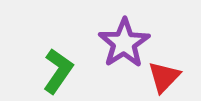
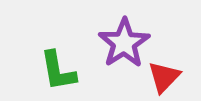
green L-shape: rotated 135 degrees clockwise
